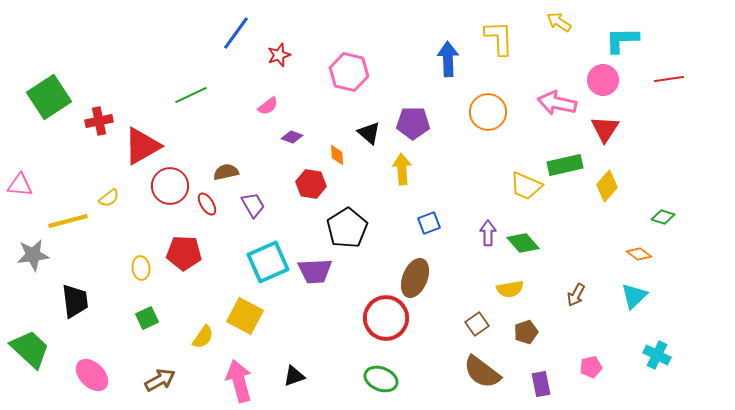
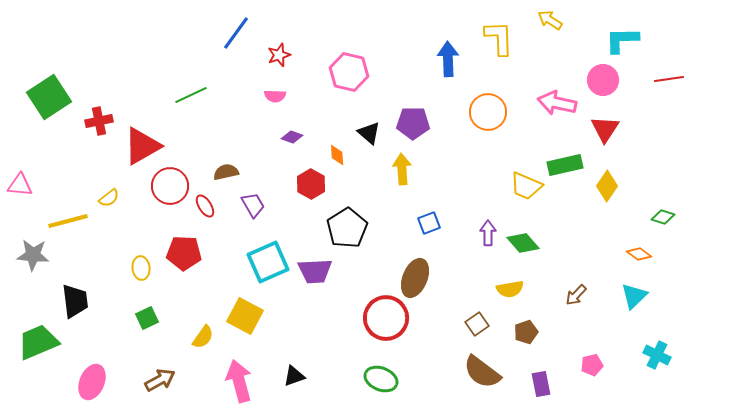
yellow arrow at (559, 22): moved 9 px left, 2 px up
pink semicircle at (268, 106): moved 7 px right, 10 px up; rotated 40 degrees clockwise
red hexagon at (311, 184): rotated 20 degrees clockwise
yellow diamond at (607, 186): rotated 8 degrees counterclockwise
red ellipse at (207, 204): moved 2 px left, 2 px down
gray star at (33, 255): rotated 12 degrees clockwise
brown arrow at (576, 295): rotated 15 degrees clockwise
green trapezoid at (30, 349): moved 8 px right, 7 px up; rotated 66 degrees counterclockwise
pink pentagon at (591, 367): moved 1 px right, 2 px up
pink ellipse at (92, 375): moved 7 px down; rotated 68 degrees clockwise
